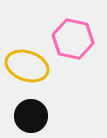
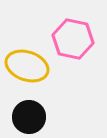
black circle: moved 2 px left, 1 px down
